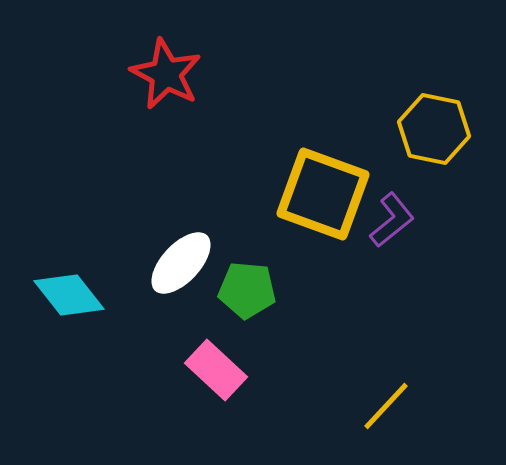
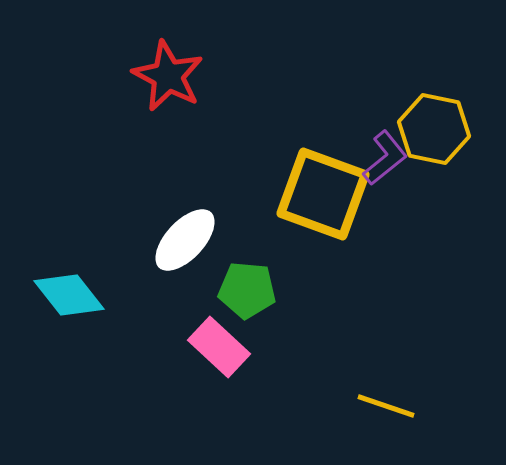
red star: moved 2 px right, 2 px down
purple L-shape: moved 7 px left, 62 px up
white ellipse: moved 4 px right, 23 px up
pink rectangle: moved 3 px right, 23 px up
yellow line: rotated 66 degrees clockwise
